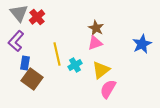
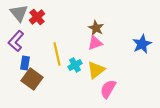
yellow triangle: moved 5 px left
